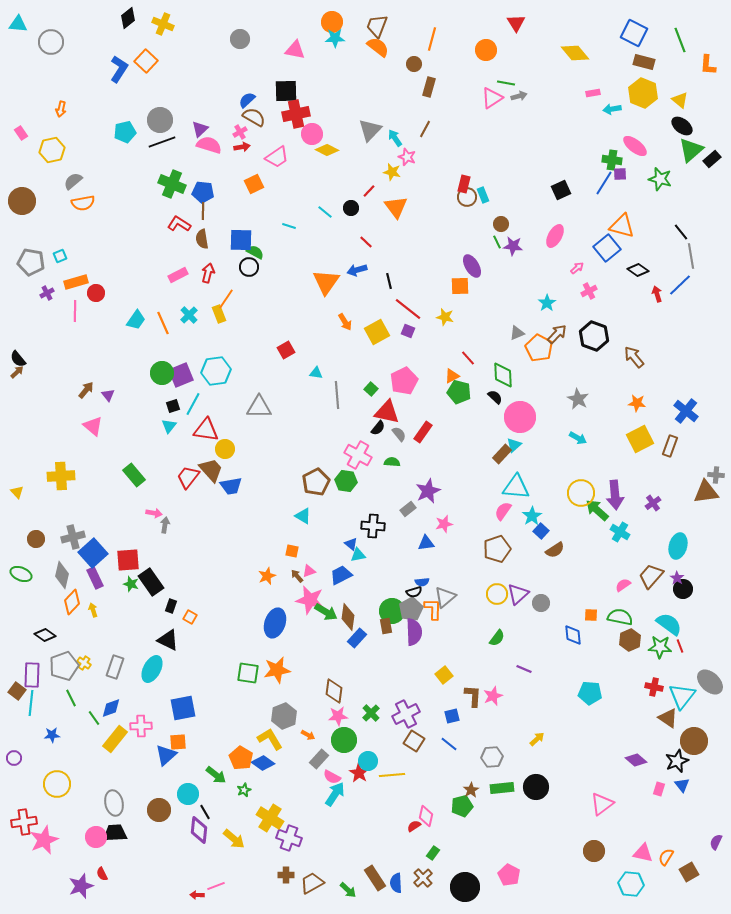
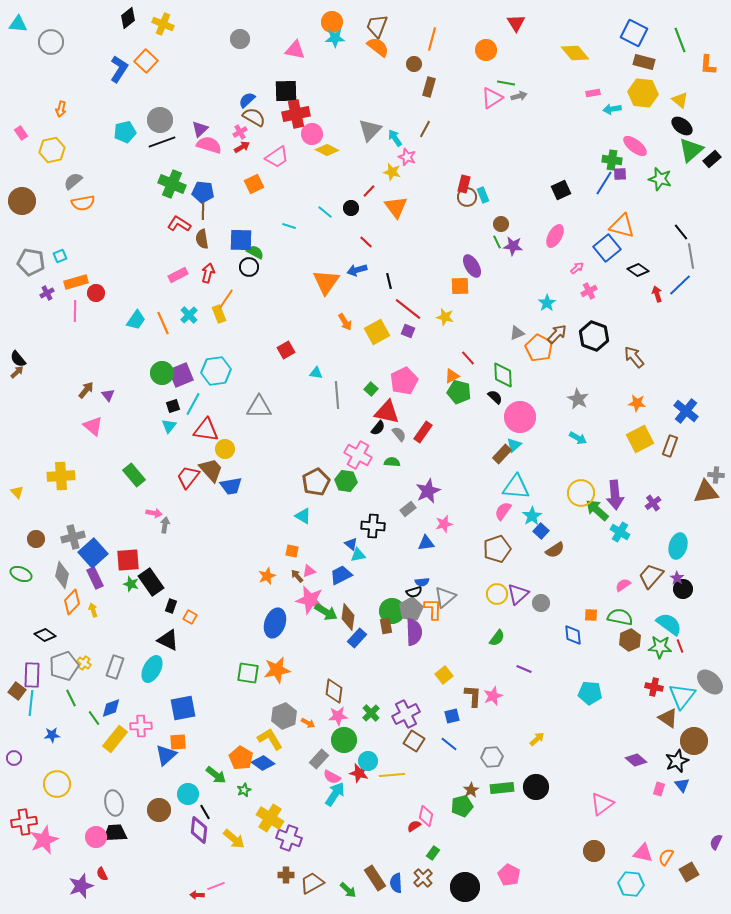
yellow hexagon at (643, 93): rotated 16 degrees counterclockwise
red arrow at (242, 147): rotated 21 degrees counterclockwise
orange arrow at (308, 735): moved 12 px up
red star at (359, 773): rotated 18 degrees counterclockwise
